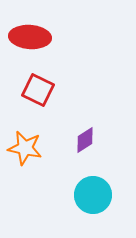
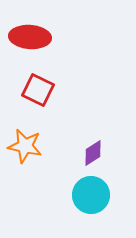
purple diamond: moved 8 px right, 13 px down
orange star: moved 2 px up
cyan circle: moved 2 px left
